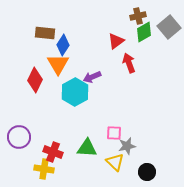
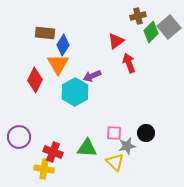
green diamond: moved 7 px right; rotated 15 degrees counterclockwise
purple arrow: moved 1 px up
black circle: moved 1 px left, 39 px up
